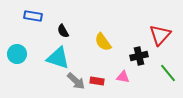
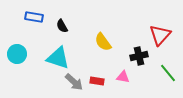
blue rectangle: moved 1 px right, 1 px down
black semicircle: moved 1 px left, 5 px up
gray arrow: moved 2 px left, 1 px down
